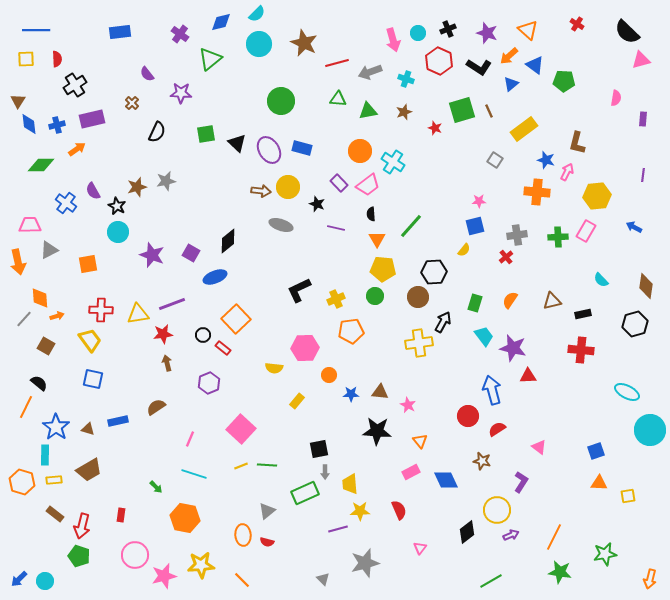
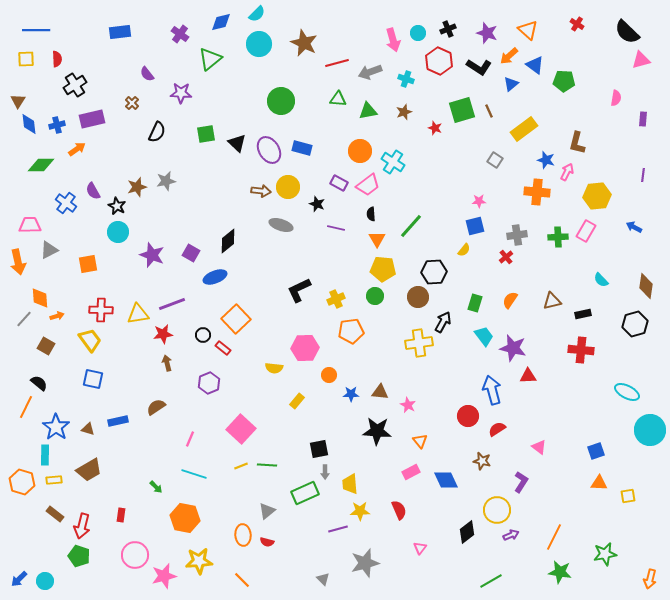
purple rectangle at (339, 183): rotated 18 degrees counterclockwise
yellow star at (201, 565): moved 2 px left, 4 px up
